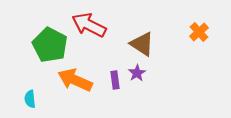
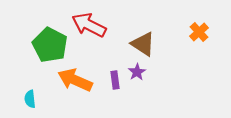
brown triangle: moved 1 px right
purple star: moved 1 px up
